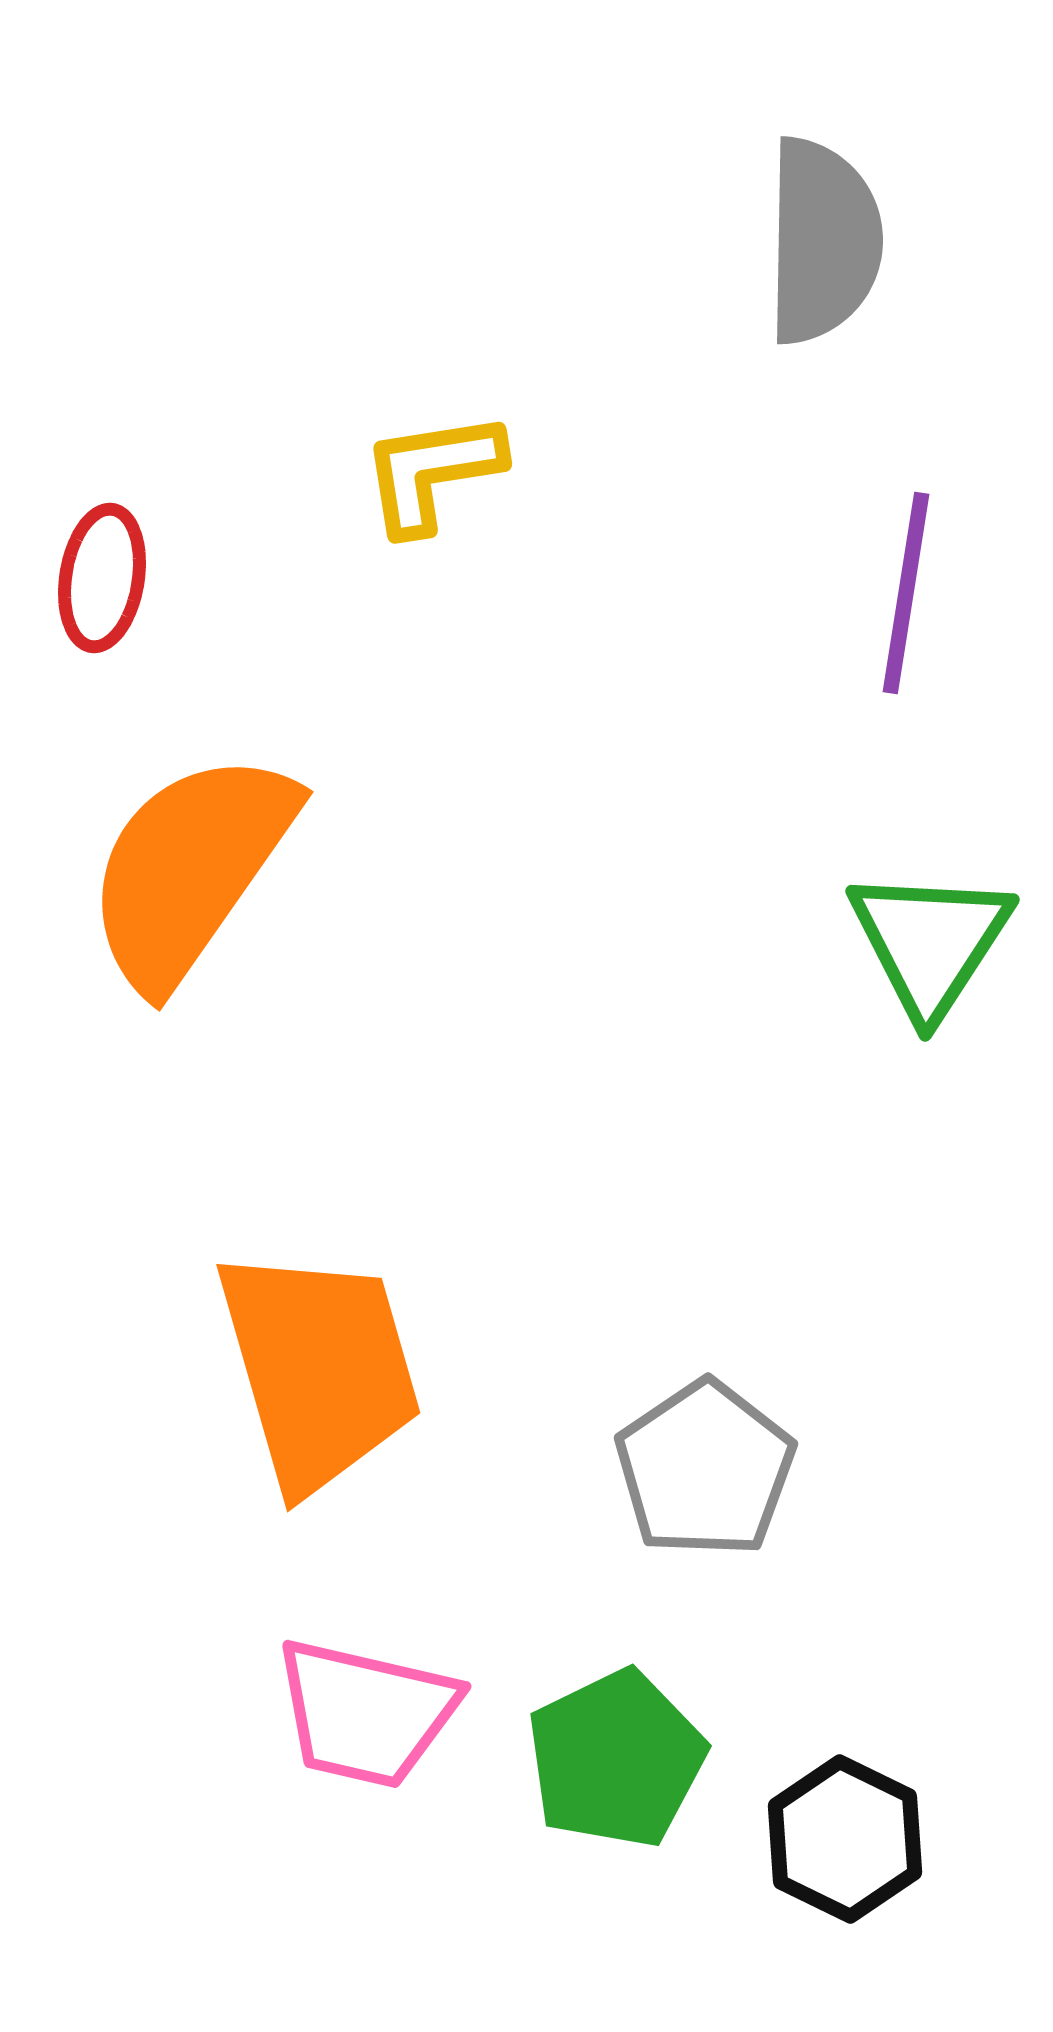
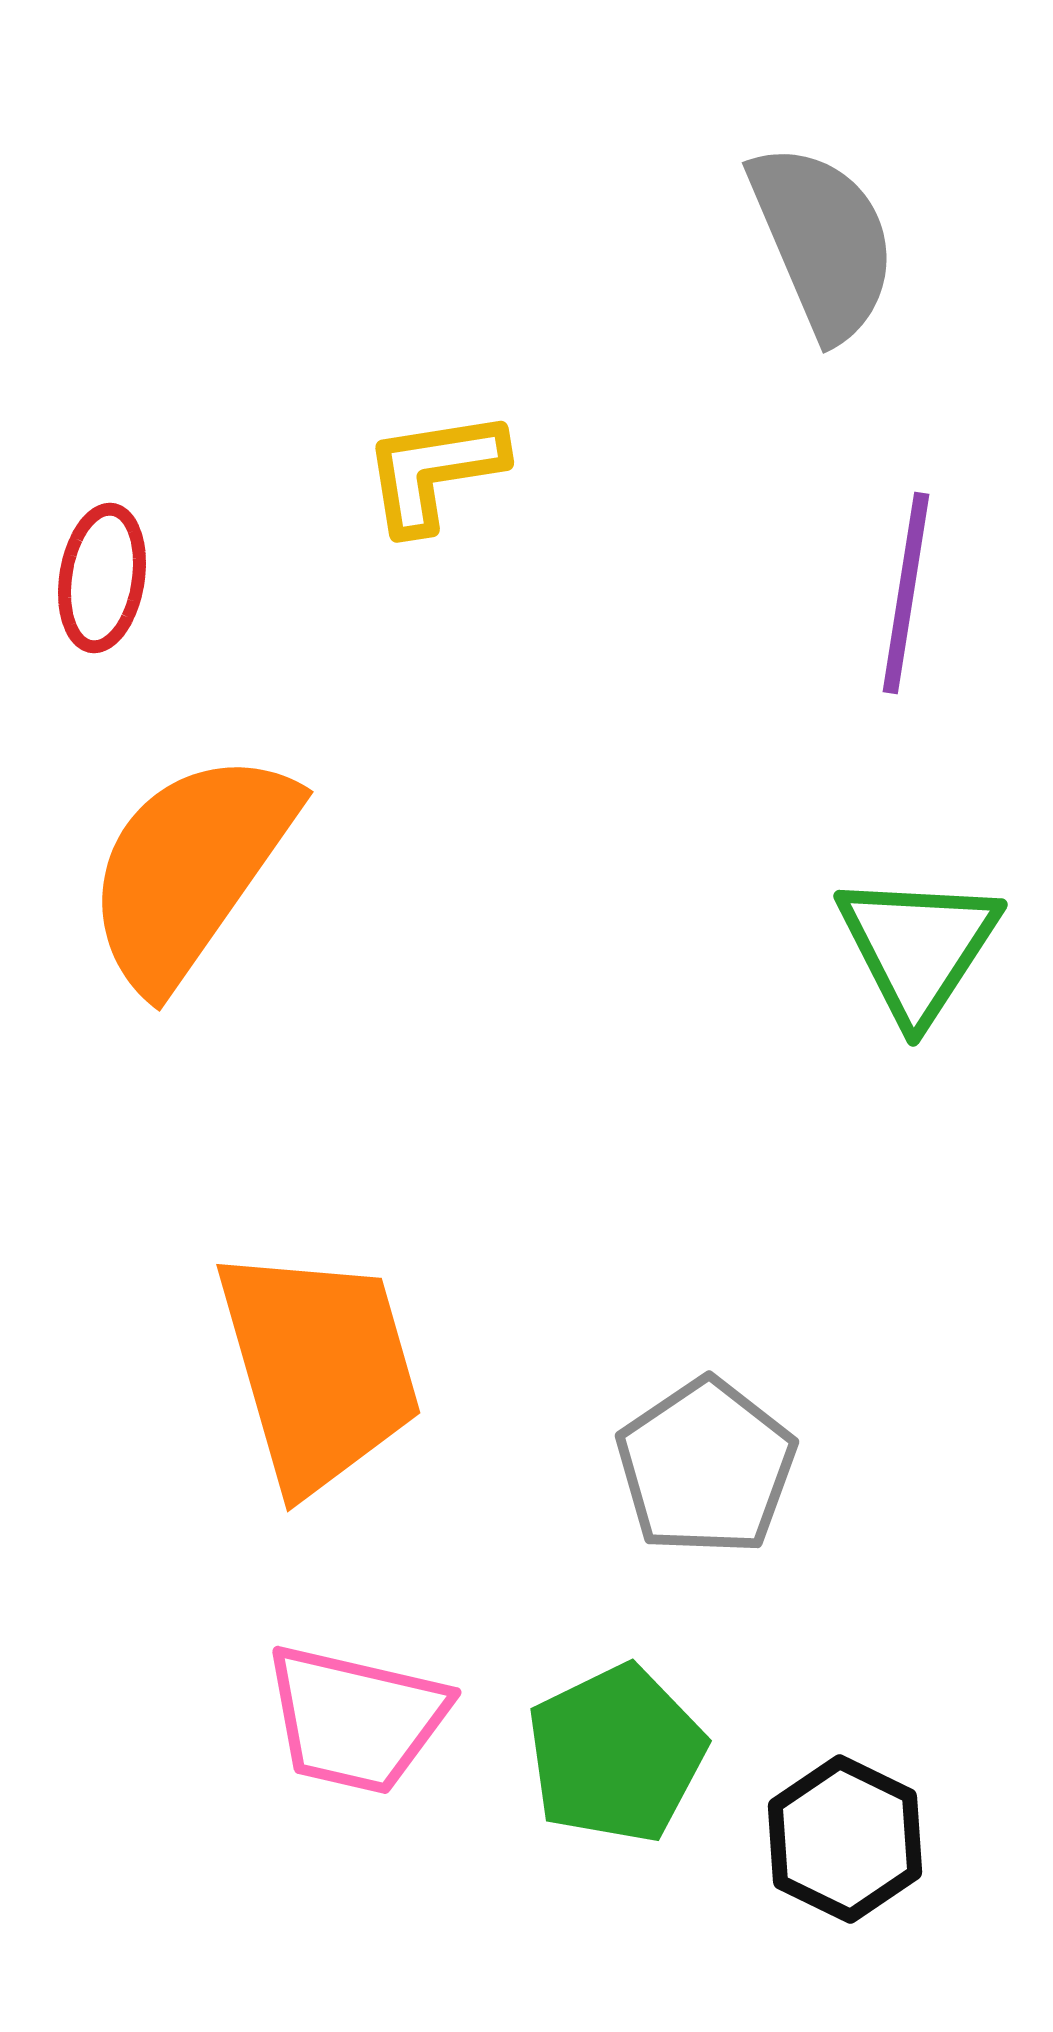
gray semicircle: rotated 24 degrees counterclockwise
yellow L-shape: moved 2 px right, 1 px up
green triangle: moved 12 px left, 5 px down
gray pentagon: moved 1 px right, 2 px up
pink trapezoid: moved 10 px left, 6 px down
green pentagon: moved 5 px up
